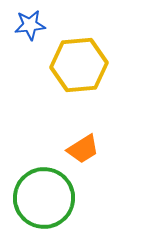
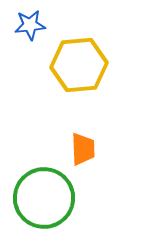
orange trapezoid: rotated 60 degrees counterclockwise
